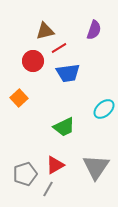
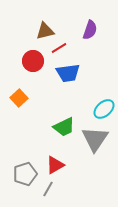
purple semicircle: moved 4 px left
gray triangle: moved 1 px left, 28 px up
